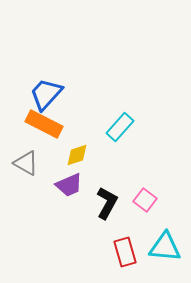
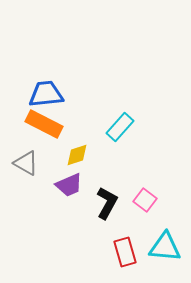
blue trapezoid: rotated 42 degrees clockwise
